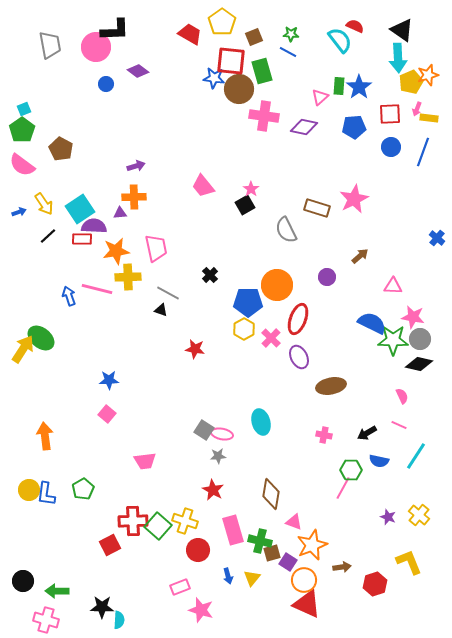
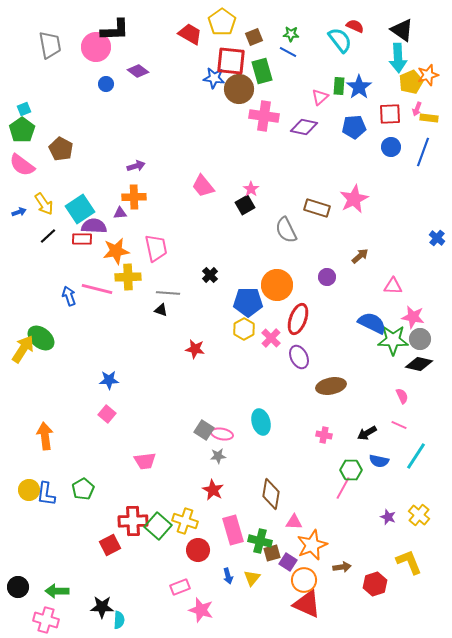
gray line at (168, 293): rotated 25 degrees counterclockwise
pink triangle at (294, 522): rotated 18 degrees counterclockwise
black circle at (23, 581): moved 5 px left, 6 px down
